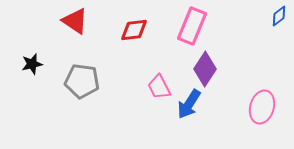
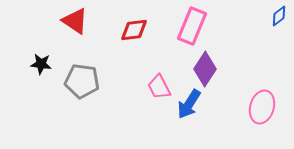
black star: moved 9 px right; rotated 20 degrees clockwise
